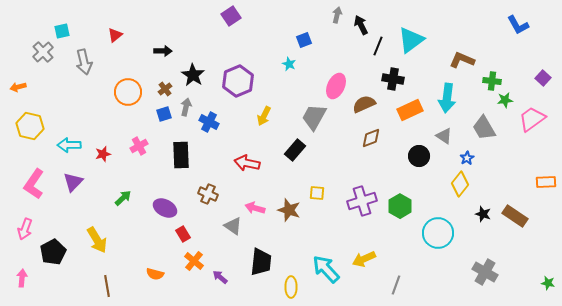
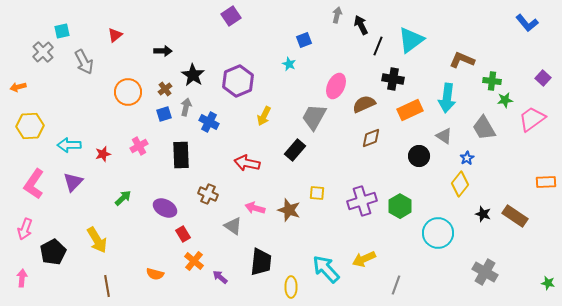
blue L-shape at (518, 25): moved 9 px right, 2 px up; rotated 10 degrees counterclockwise
gray arrow at (84, 62): rotated 15 degrees counterclockwise
yellow hexagon at (30, 126): rotated 16 degrees counterclockwise
